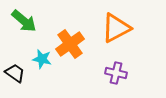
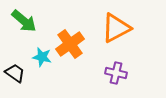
cyan star: moved 2 px up
